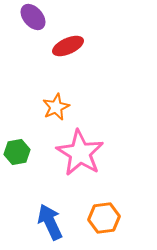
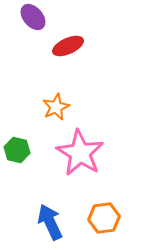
green hexagon: moved 2 px up; rotated 25 degrees clockwise
